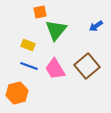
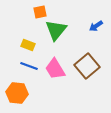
orange hexagon: rotated 20 degrees clockwise
